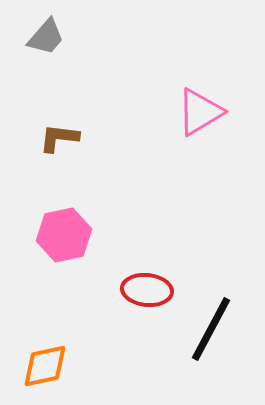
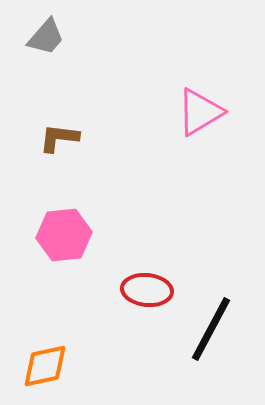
pink hexagon: rotated 6 degrees clockwise
